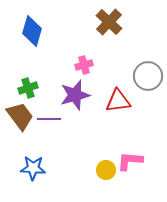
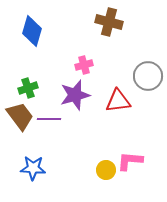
brown cross: rotated 28 degrees counterclockwise
